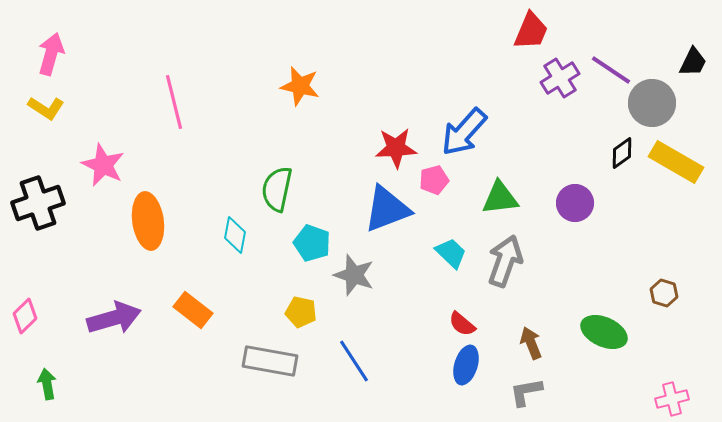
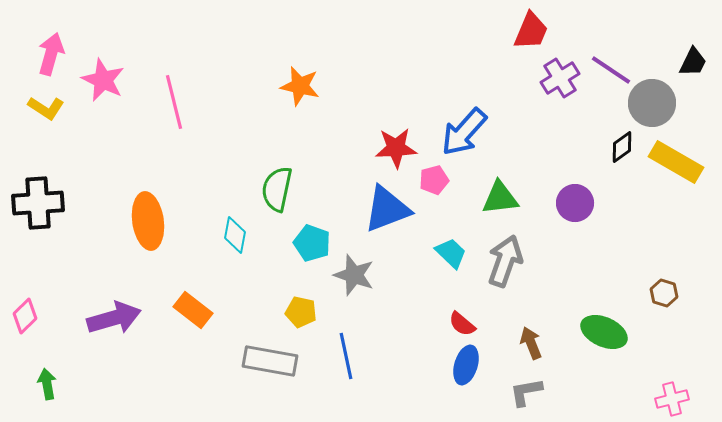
black diamond: moved 6 px up
pink star: moved 85 px up
black cross: rotated 15 degrees clockwise
blue line: moved 8 px left, 5 px up; rotated 21 degrees clockwise
